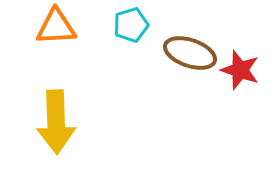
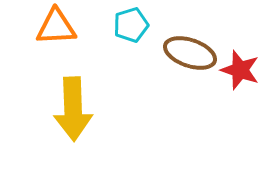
yellow arrow: moved 17 px right, 13 px up
